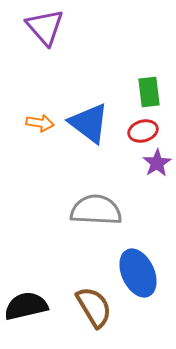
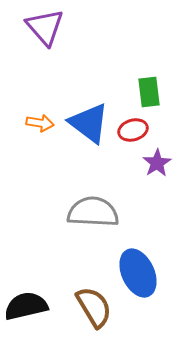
red ellipse: moved 10 px left, 1 px up
gray semicircle: moved 3 px left, 2 px down
